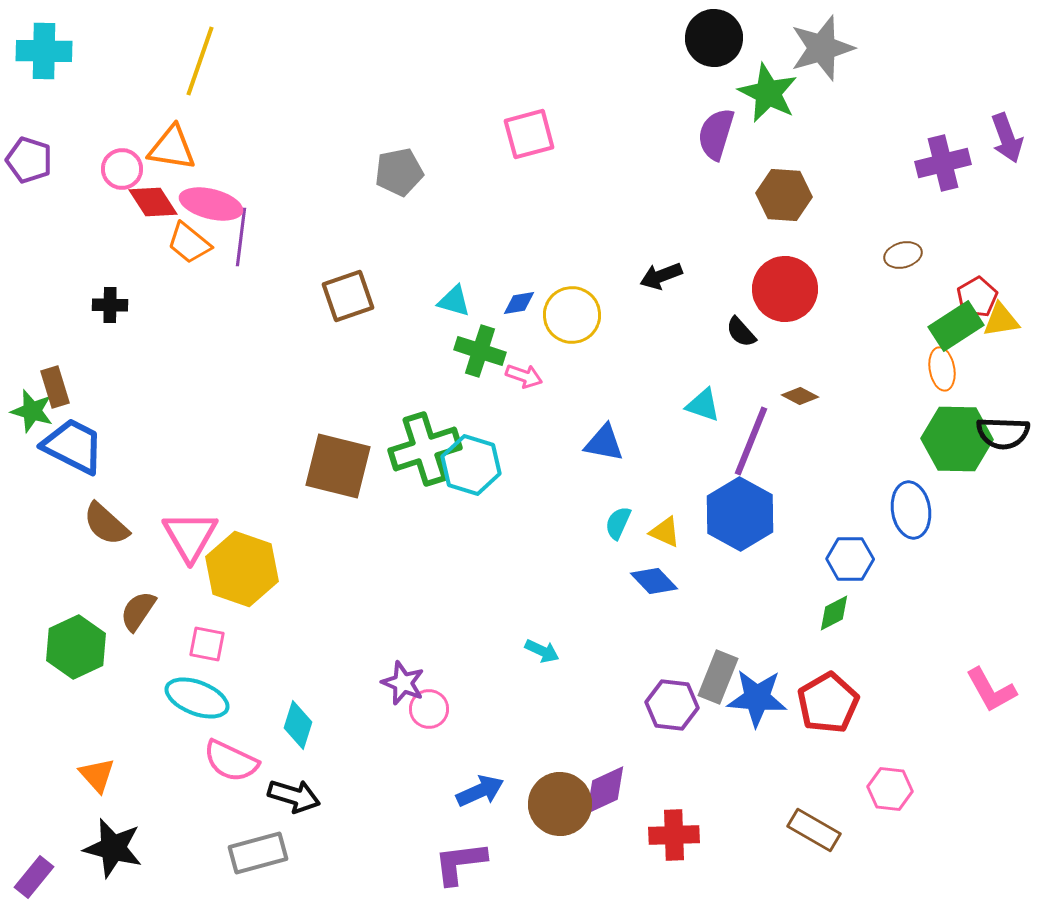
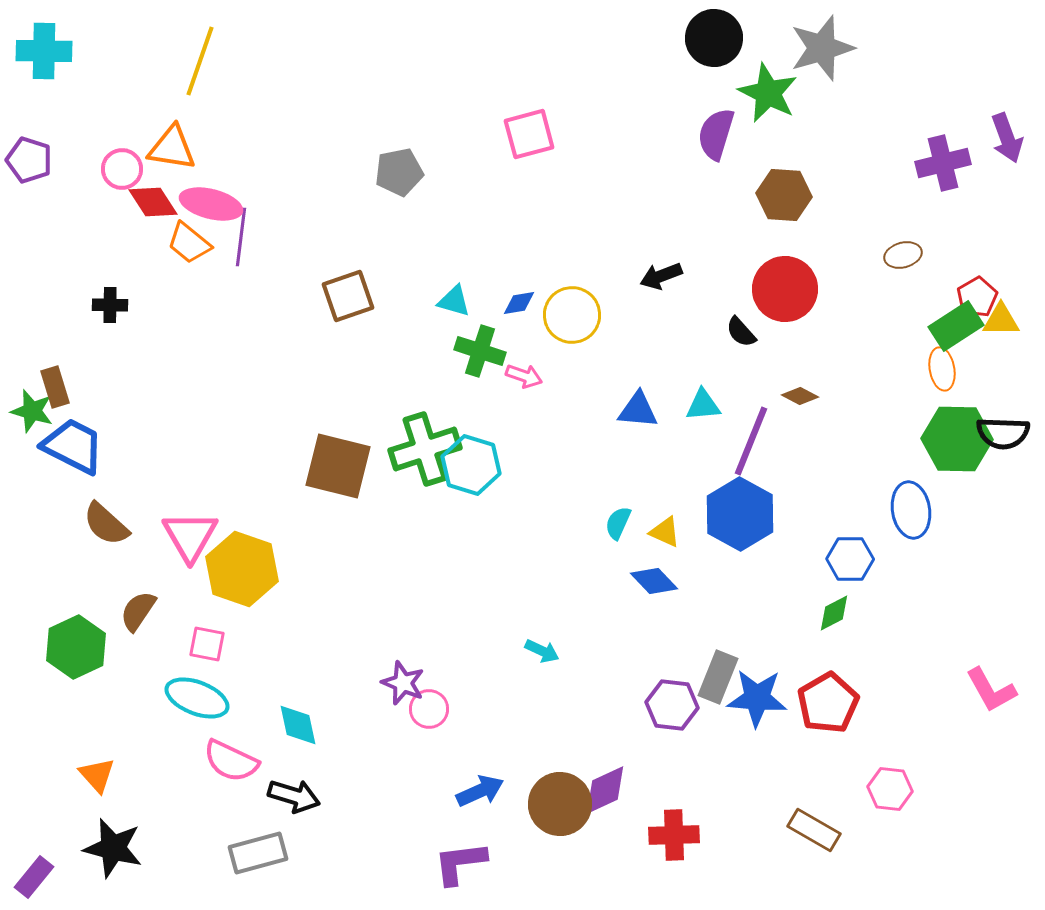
yellow triangle at (1001, 320): rotated 9 degrees clockwise
cyan triangle at (703, 405): rotated 24 degrees counterclockwise
blue triangle at (604, 443): moved 34 px right, 33 px up; rotated 6 degrees counterclockwise
cyan diamond at (298, 725): rotated 30 degrees counterclockwise
